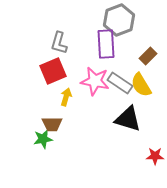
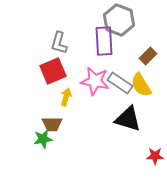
gray hexagon: rotated 20 degrees counterclockwise
purple rectangle: moved 2 px left, 3 px up
